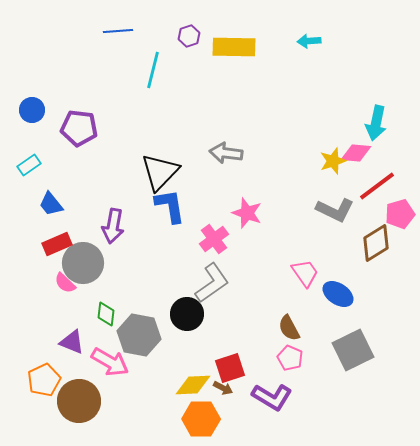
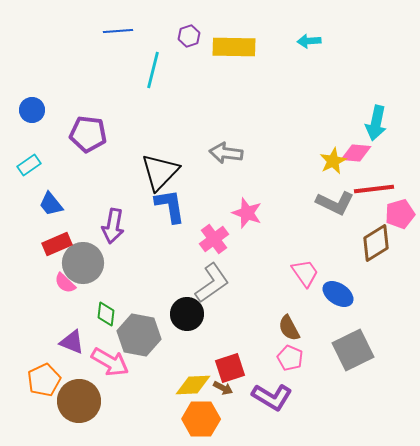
purple pentagon at (79, 128): moved 9 px right, 6 px down
yellow star at (333, 161): rotated 8 degrees counterclockwise
red line at (377, 186): moved 3 px left, 3 px down; rotated 30 degrees clockwise
gray L-shape at (335, 210): moved 7 px up
